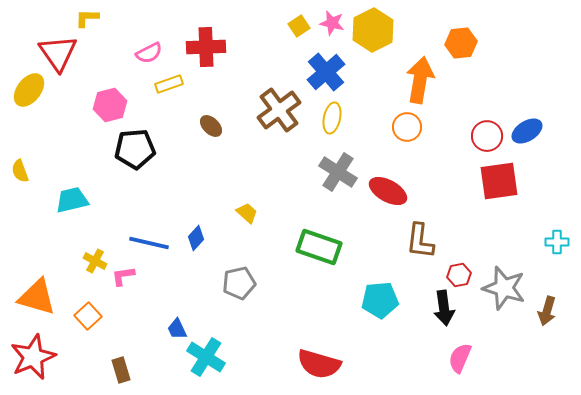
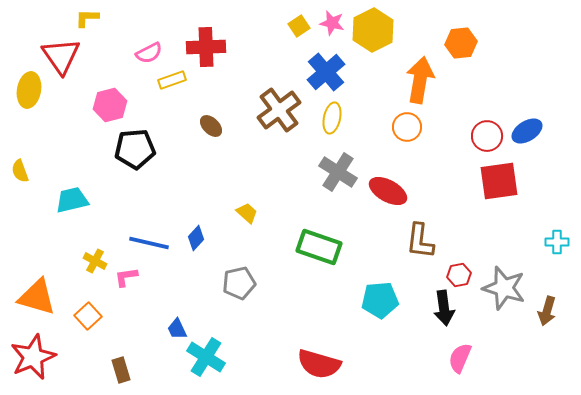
red triangle at (58, 53): moved 3 px right, 3 px down
yellow rectangle at (169, 84): moved 3 px right, 4 px up
yellow ellipse at (29, 90): rotated 28 degrees counterclockwise
pink L-shape at (123, 276): moved 3 px right, 1 px down
